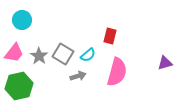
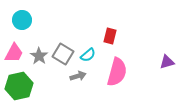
pink trapezoid: rotated 10 degrees counterclockwise
purple triangle: moved 2 px right, 1 px up
